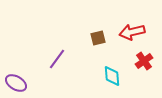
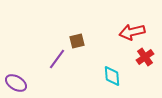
brown square: moved 21 px left, 3 px down
red cross: moved 1 px right, 4 px up
